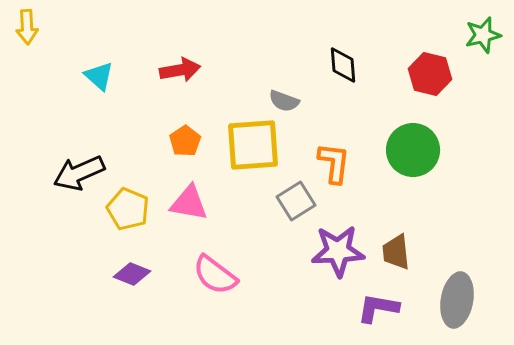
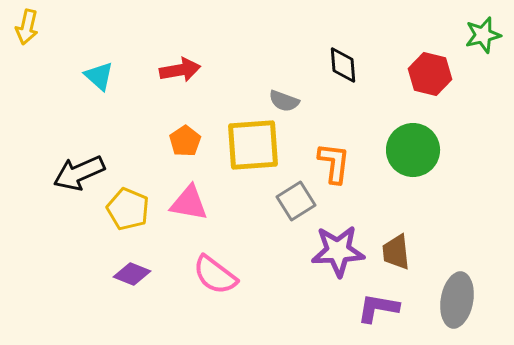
yellow arrow: rotated 16 degrees clockwise
